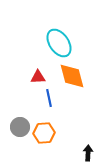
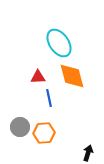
black arrow: rotated 14 degrees clockwise
